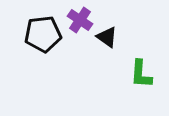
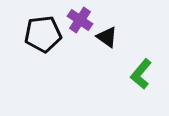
green L-shape: rotated 36 degrees clockwise
